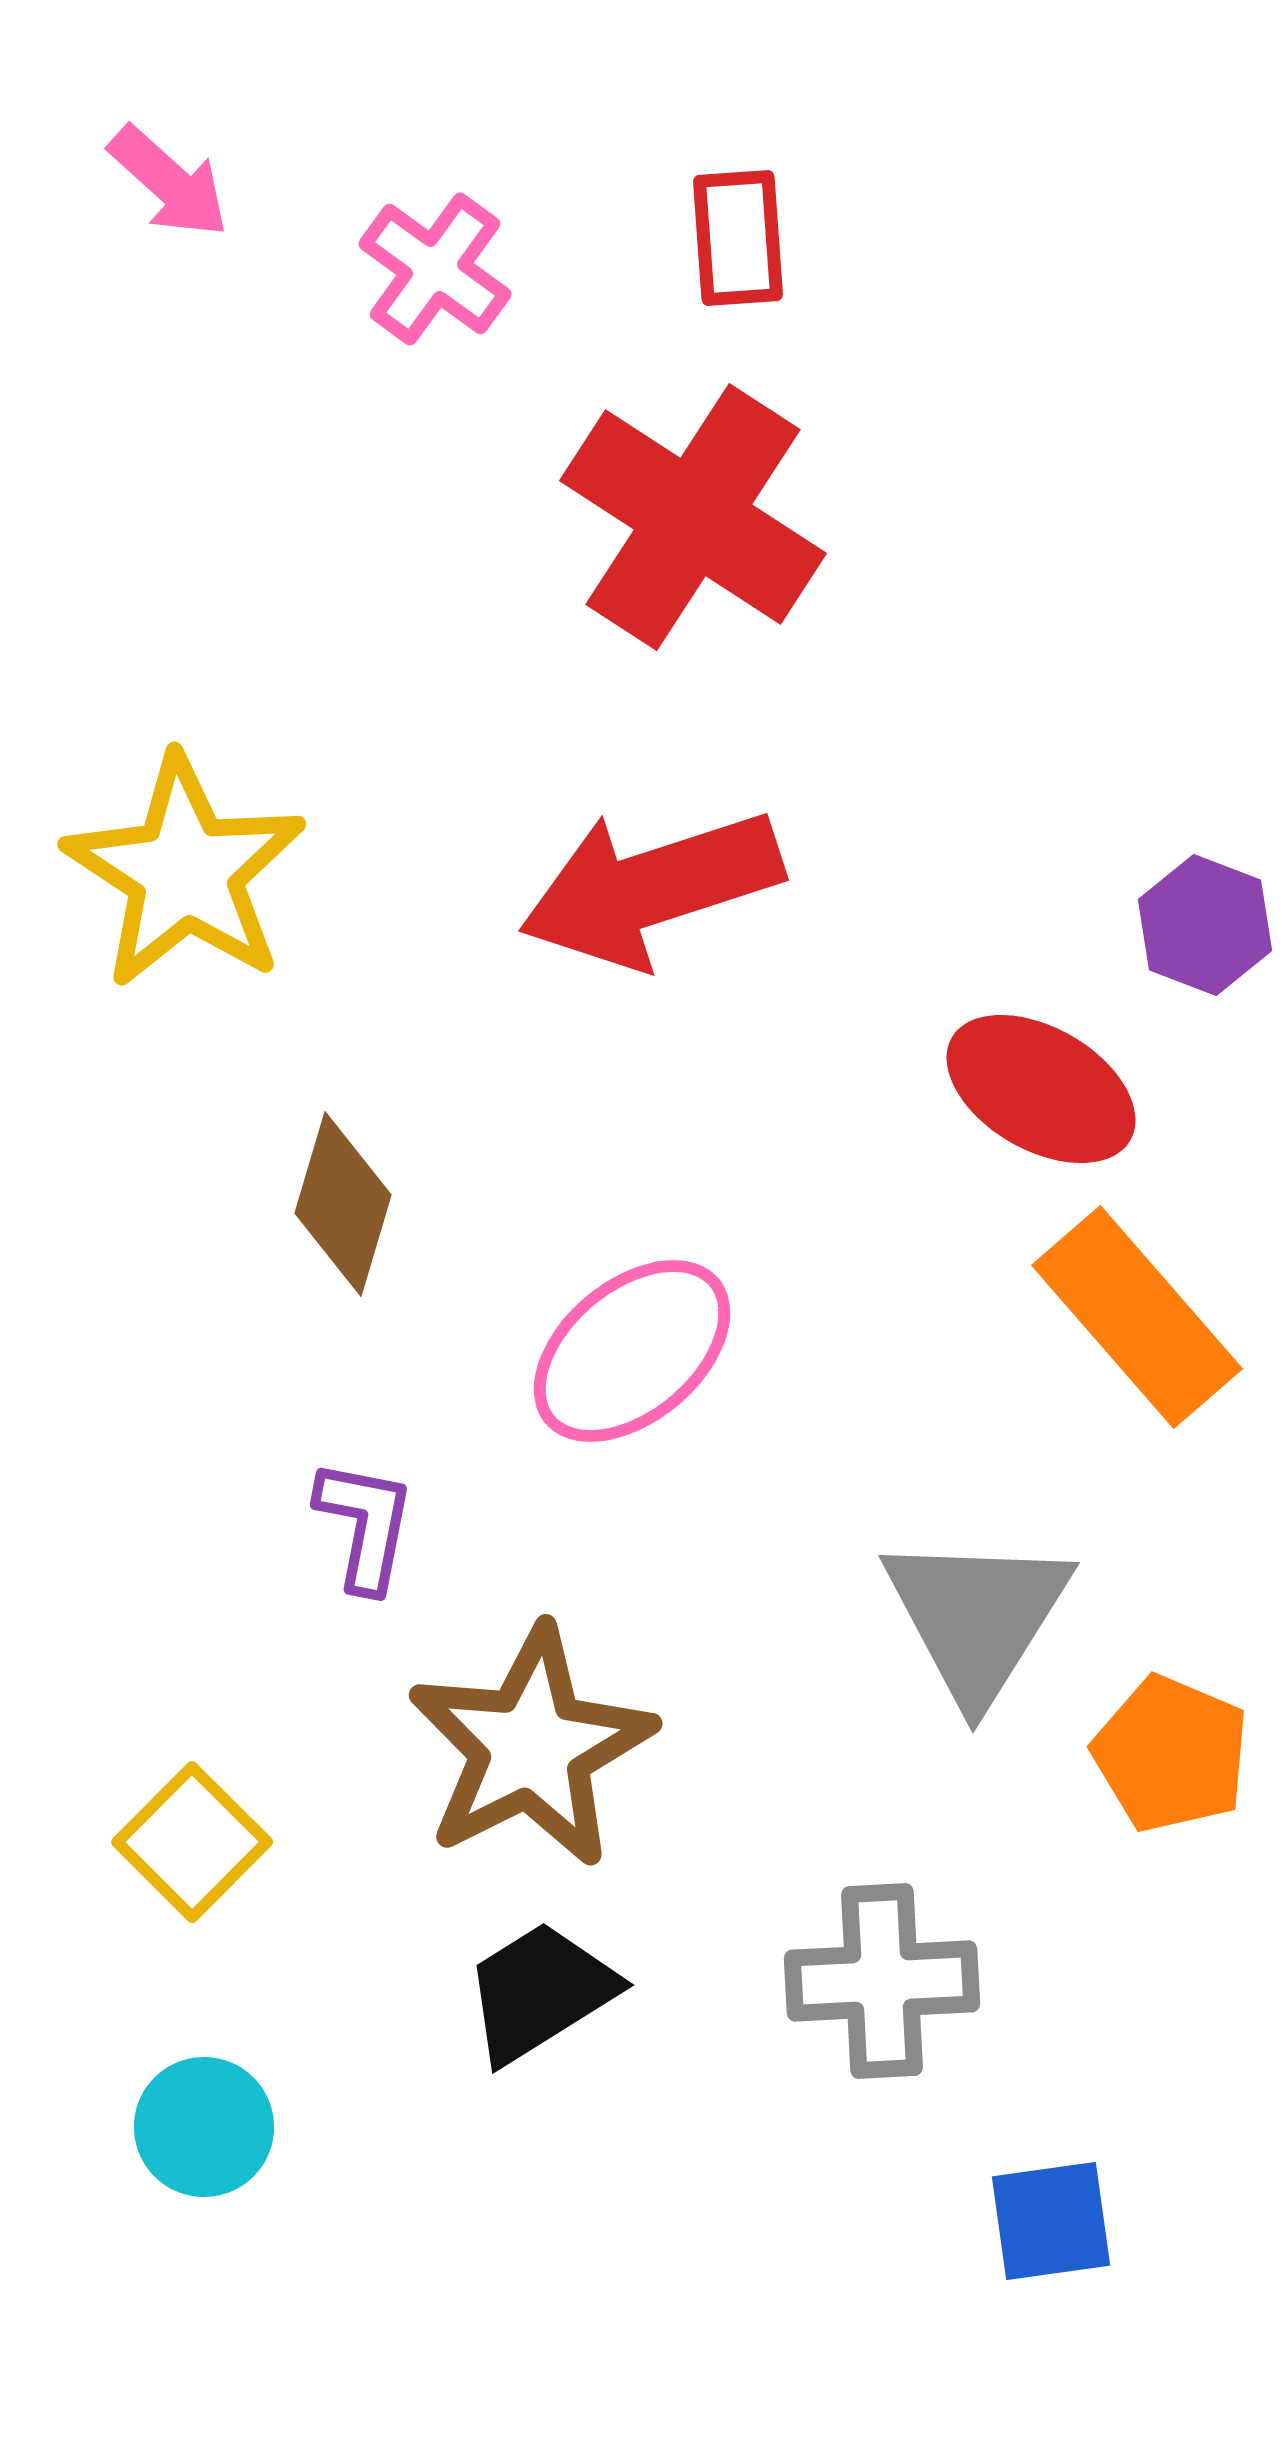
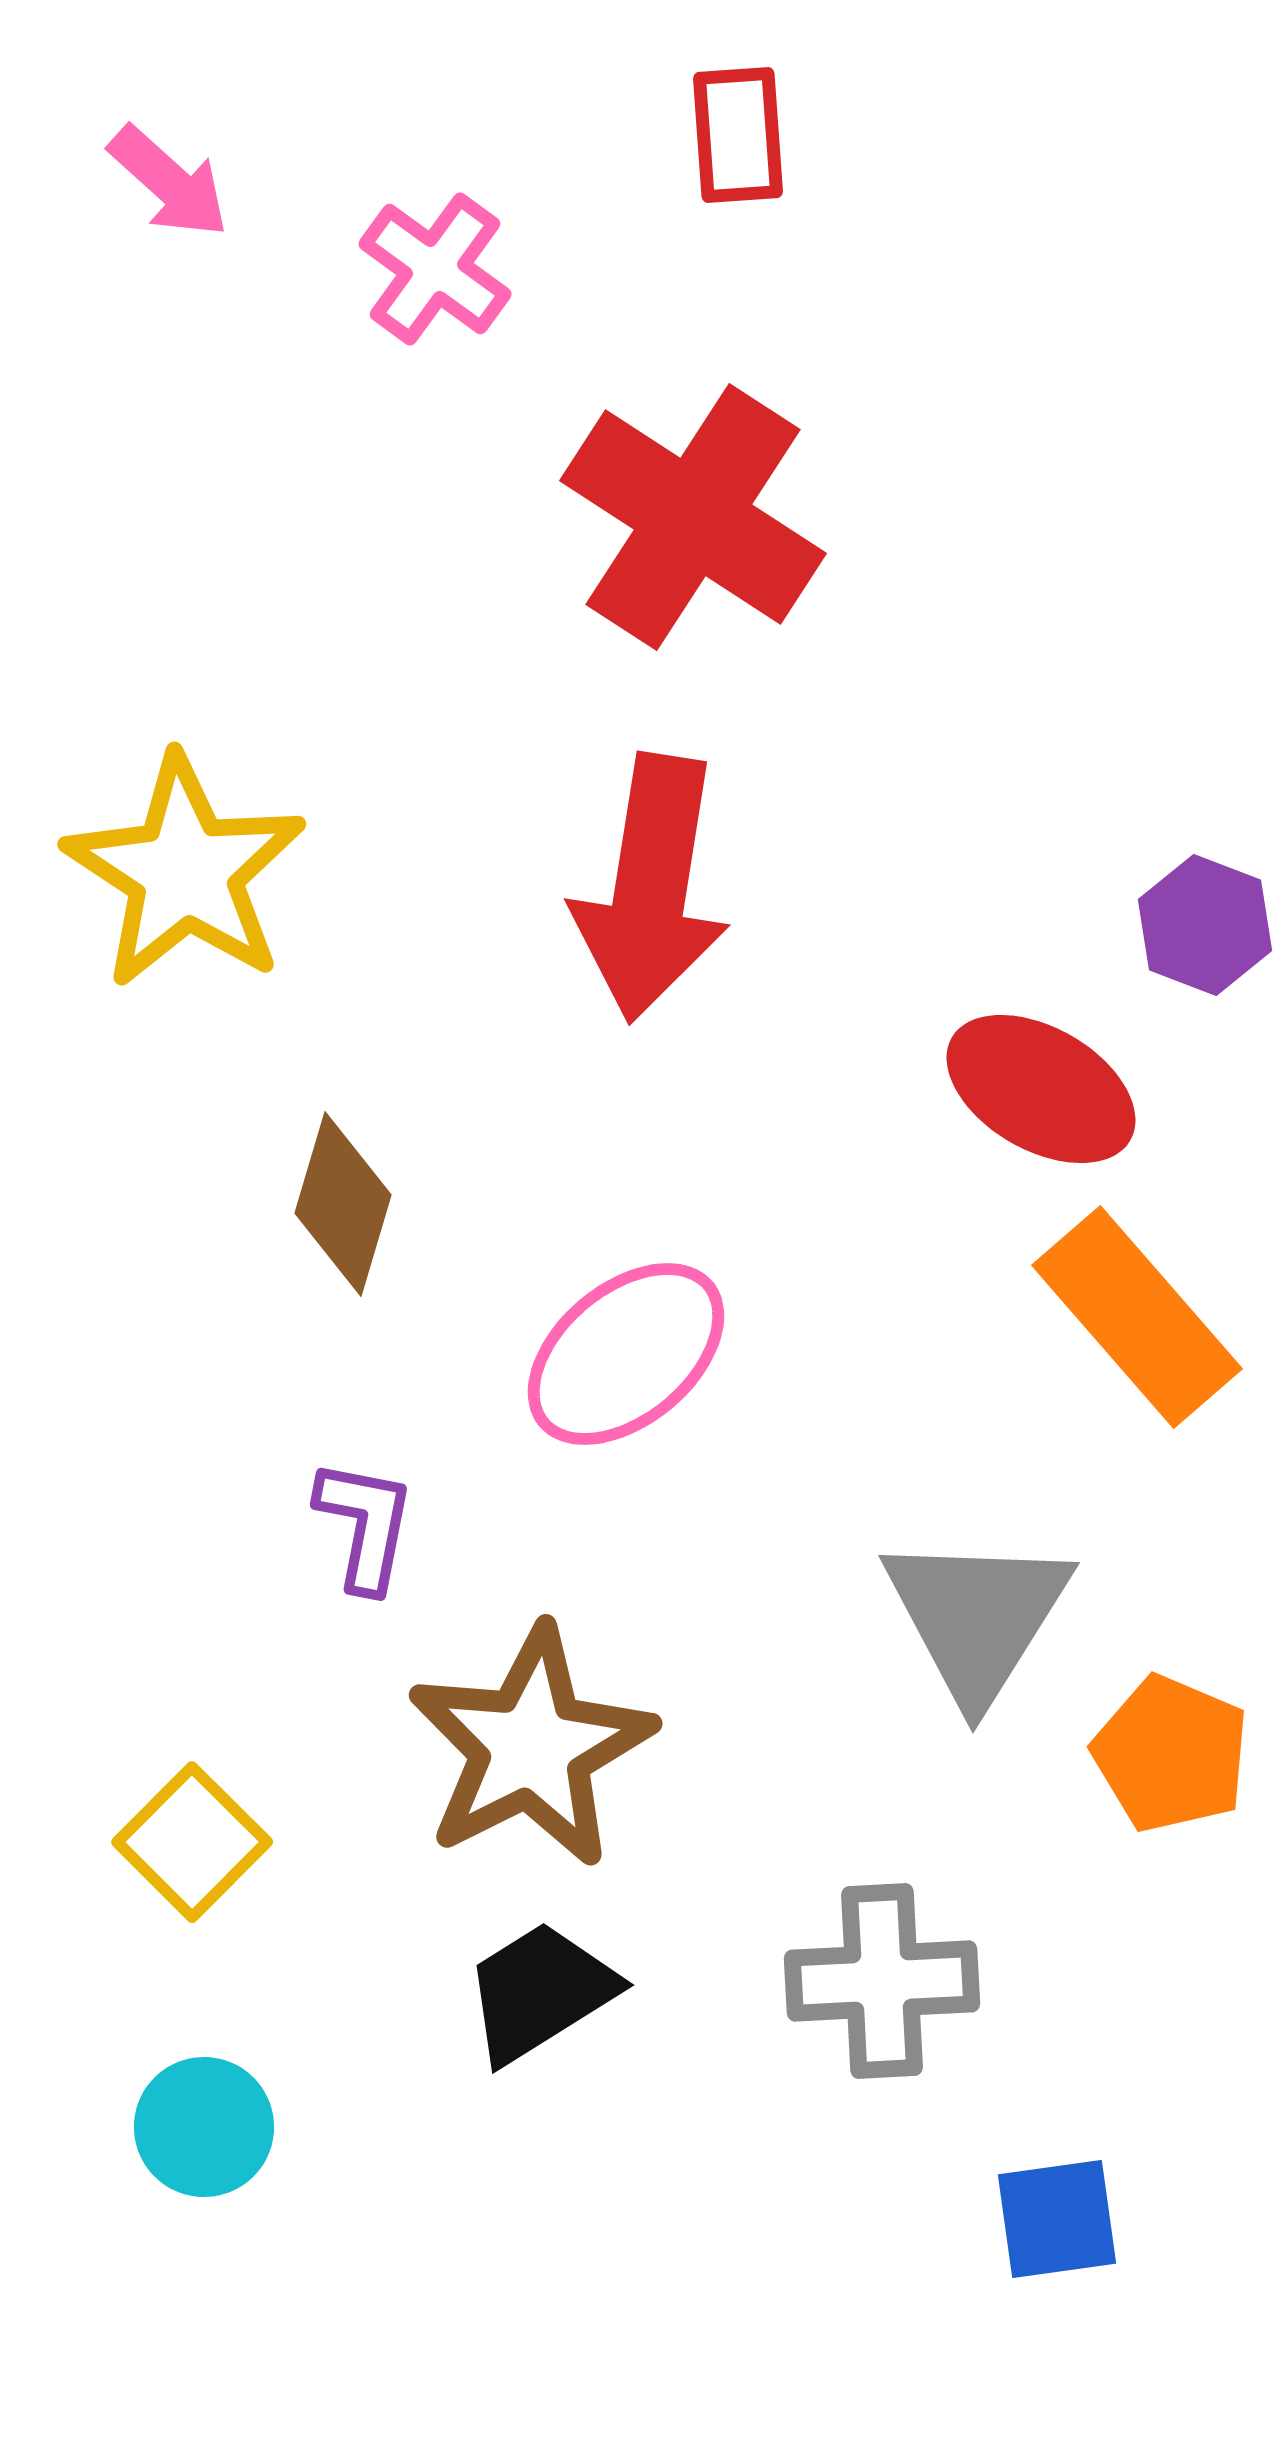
red rectangle: moved 103 px up
red arrow: rotated 63 degrees counterclockwise
pink ellipse: moved 6 px left, 3 px down
blue square: moved 6 px right, 2 px up
